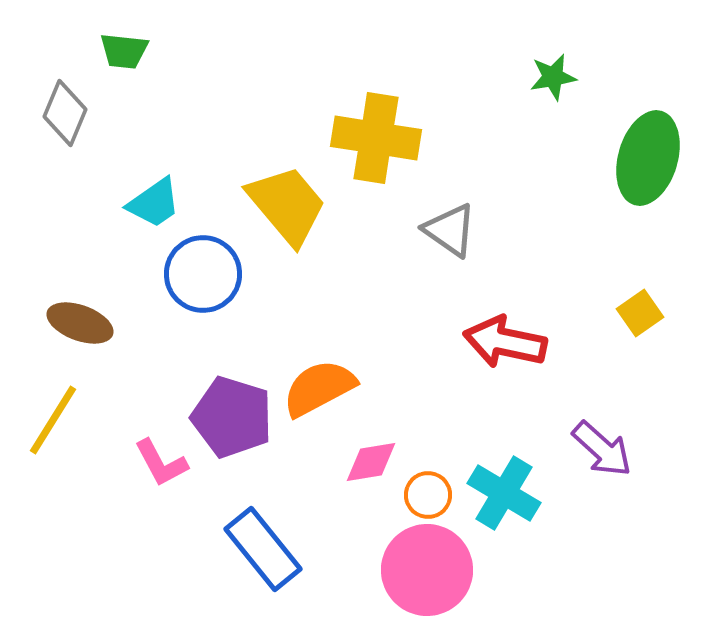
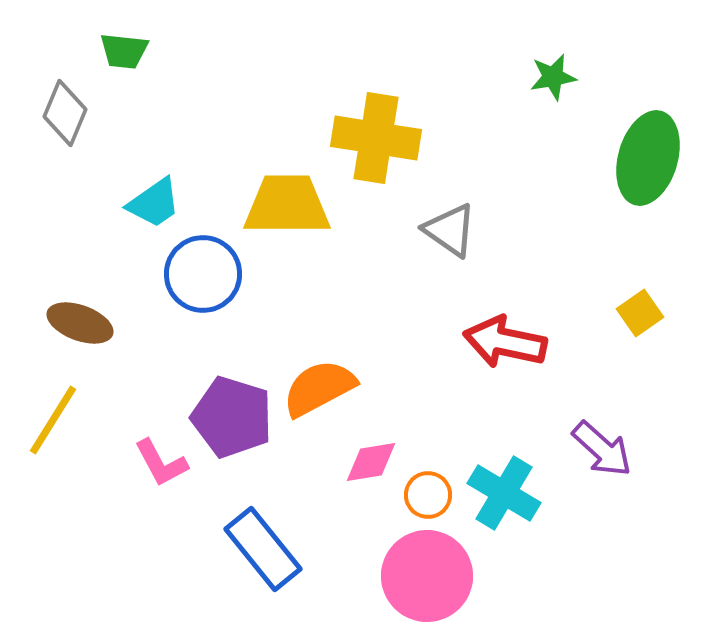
yellow trapezoid: rotated 50 degrees counterclockwise
pink circle: moved 6 px down
